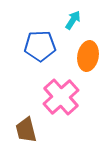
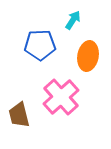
blue pentagon: moved 1 px up
brown trapezoid: moved 7 px left, 15 px up
